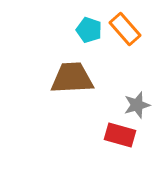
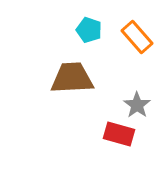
orange rectangle: moved 12 px right, 8 px down
gray star: rotated 20 degrees counterclockwise
red rectangle: moved 1 px left, 1 px up
